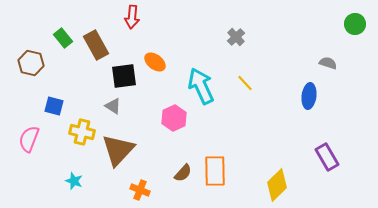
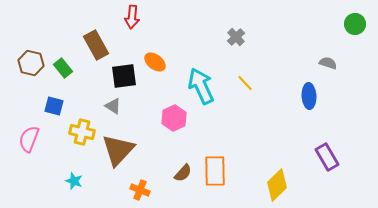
green rectangle: moved 30 px down
blue ellipse: rotated 10 degrees counterclockwise
